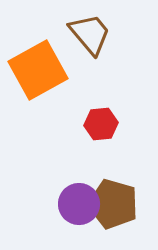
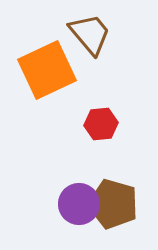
orange square: moved 9 px right; rotated 4 degrees clockwise
